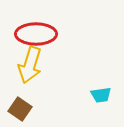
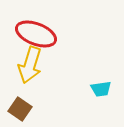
red ellipse: rotated 21 degrees clockwise
cyan trapezoid: moved 6 px up
